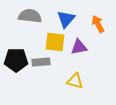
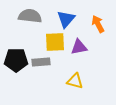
yellow square: rotated 10 degrees counterclockwise
